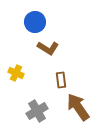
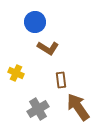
gray cross: moved 1 px right, 2 px up
